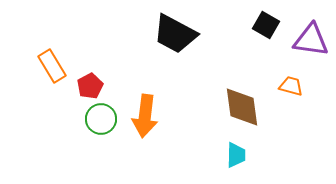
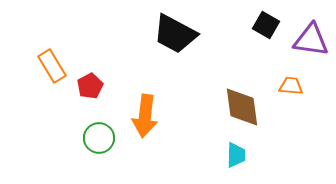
orange trapezoid: rotated 10 degrees counterclockwise
green circle: moved 2 px left, 19 px down
